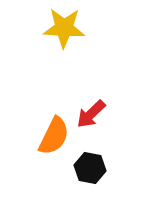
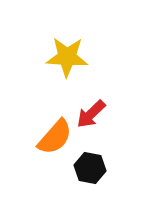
yellow star: moved 3 px right, 29 px down
orange semicircle: moved 1 px right, 1 px down; rotated 15 degrees clockwise
